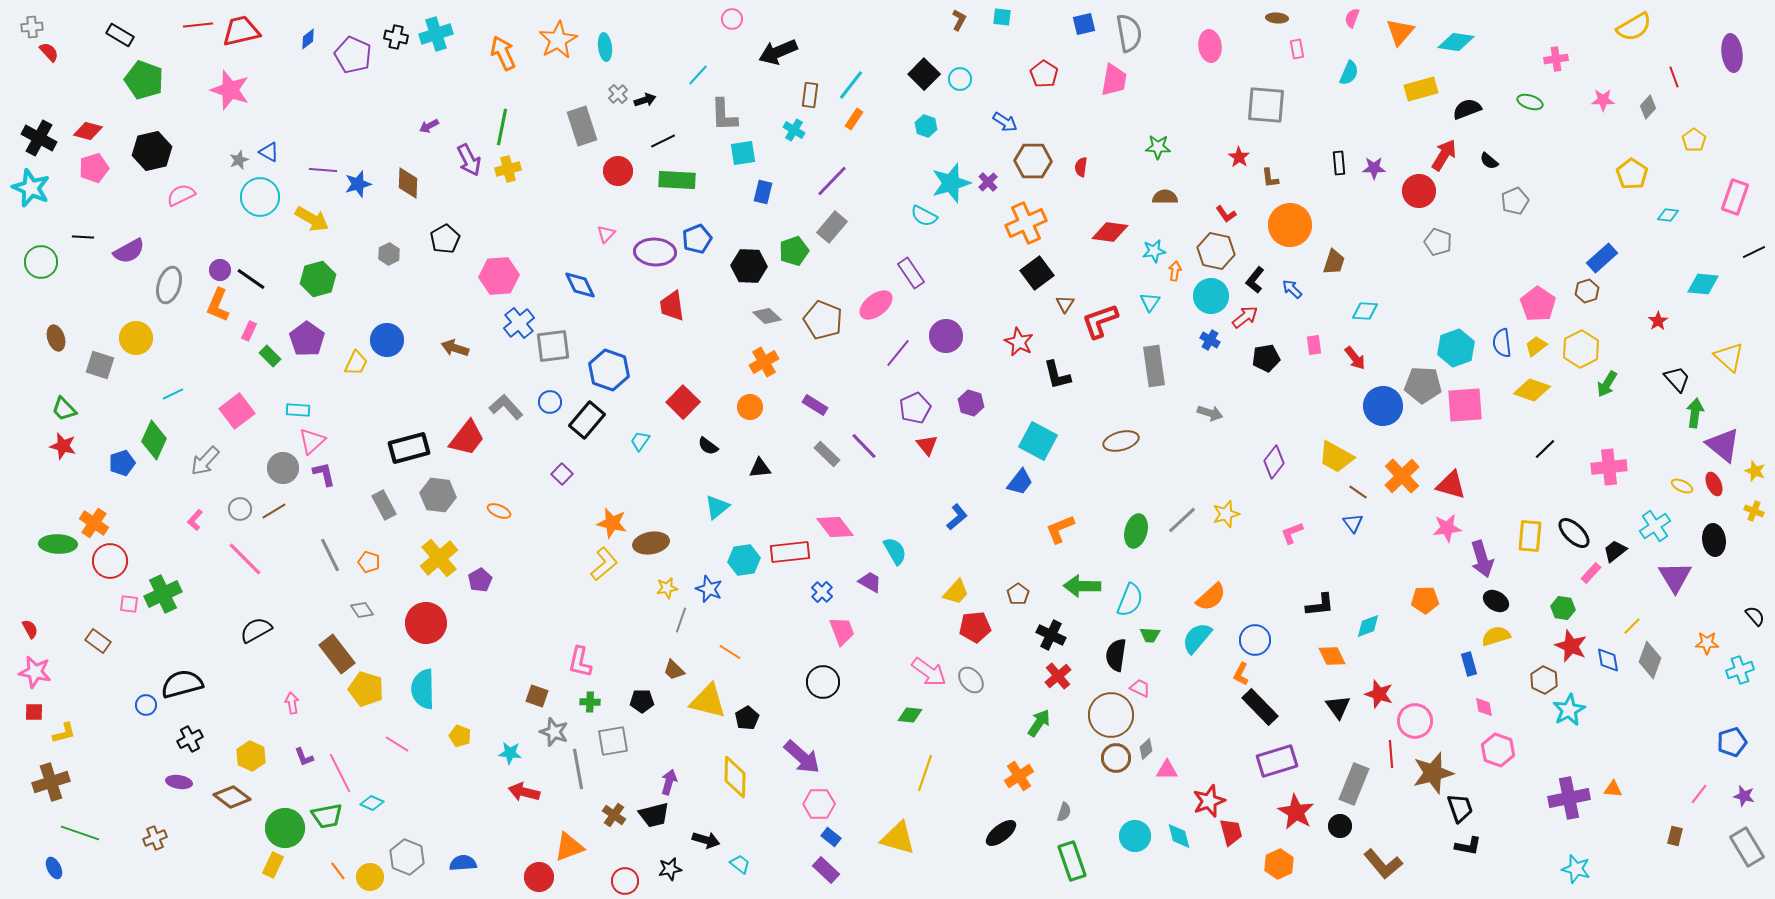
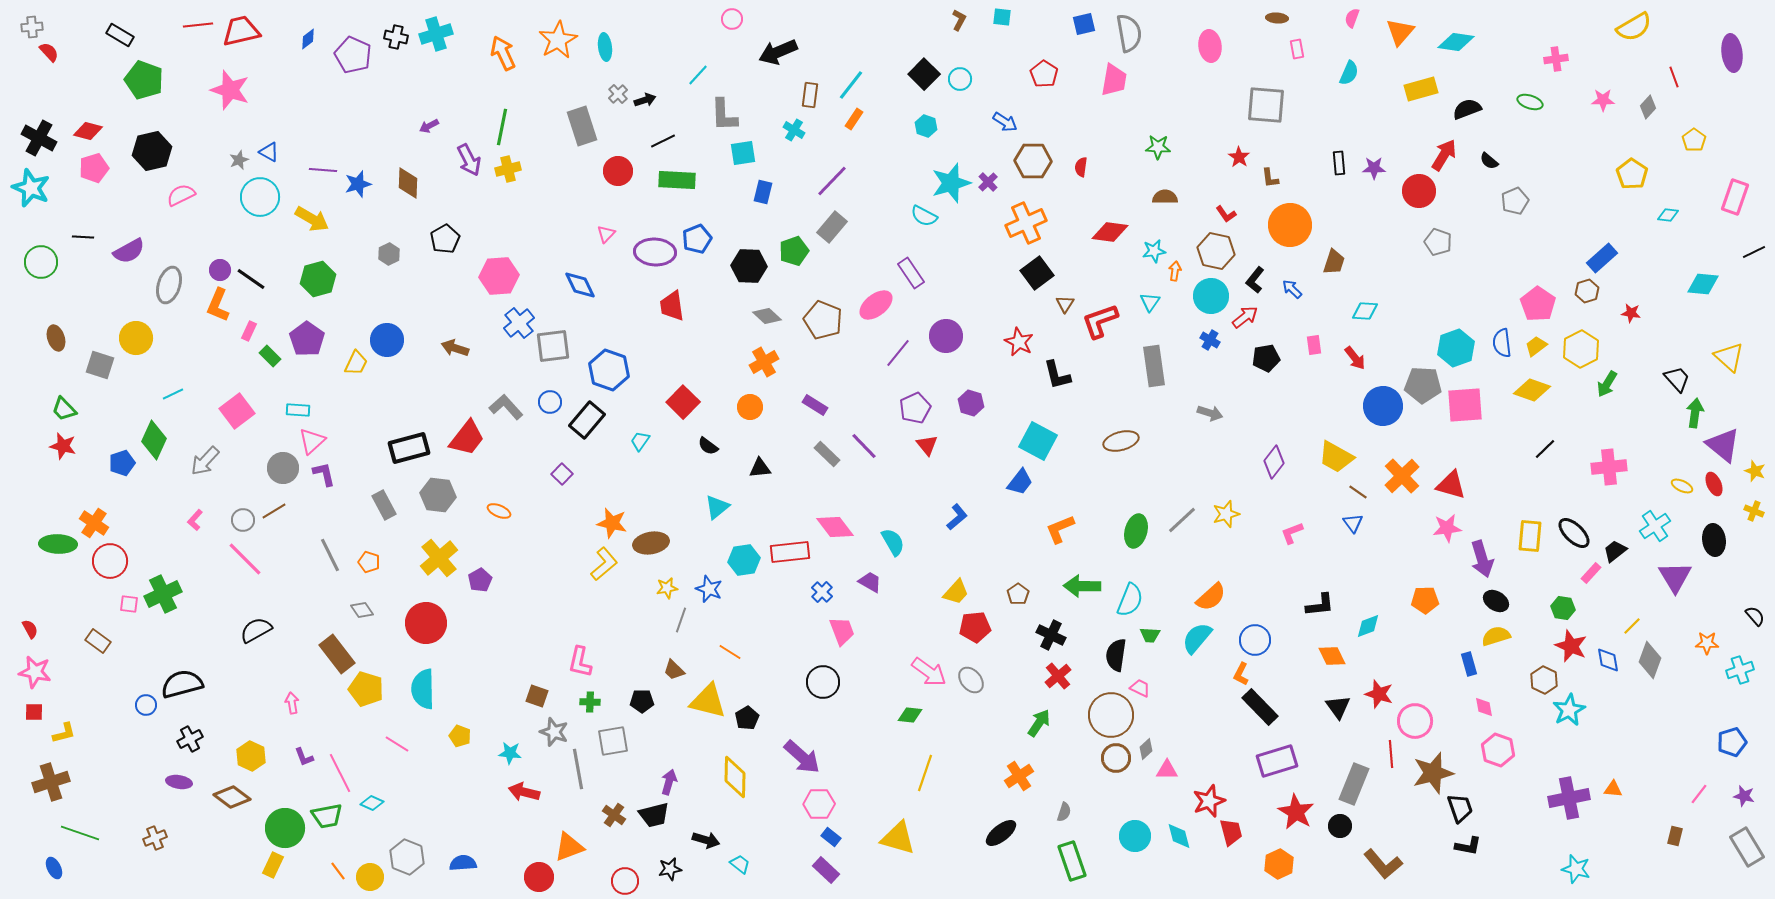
red star at (1658, 321): moved 27 px left, 8 px up; rotated 30 degrees counterclockwise
gray circle at (240, 509): moved 3 px right, 11 px down
cyan semicircle at (895, 551): moved 2 px left, 9 px up
